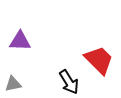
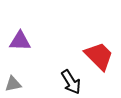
red trapezoid: moved 4 px up
black arrow: moved 2 px right
